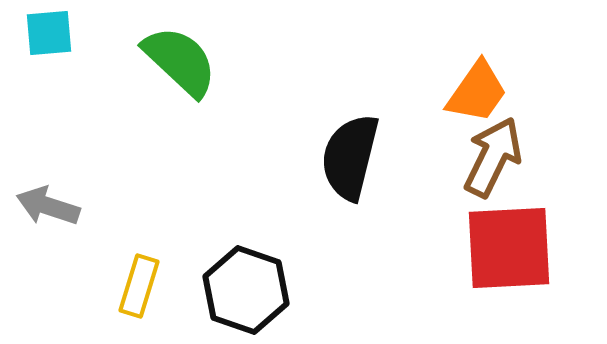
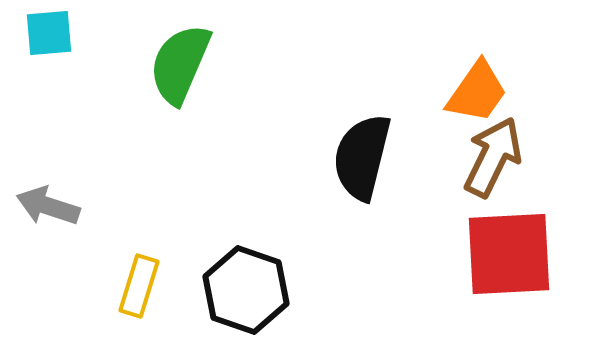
green semicircle: moved 3 px down; rotated 110 degrees counterclockwise
black semicircle: moved 12 px right
red square: moved 6 px down
